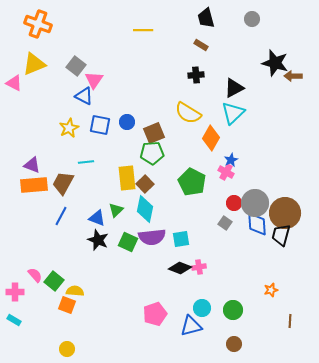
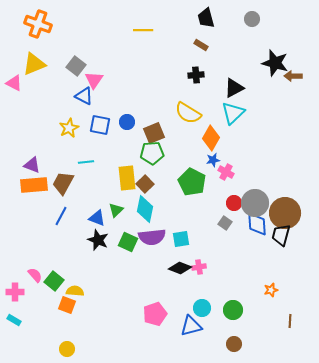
blue star at (231, 160): moved 18 px left; rotated 16 degrees clockwise
